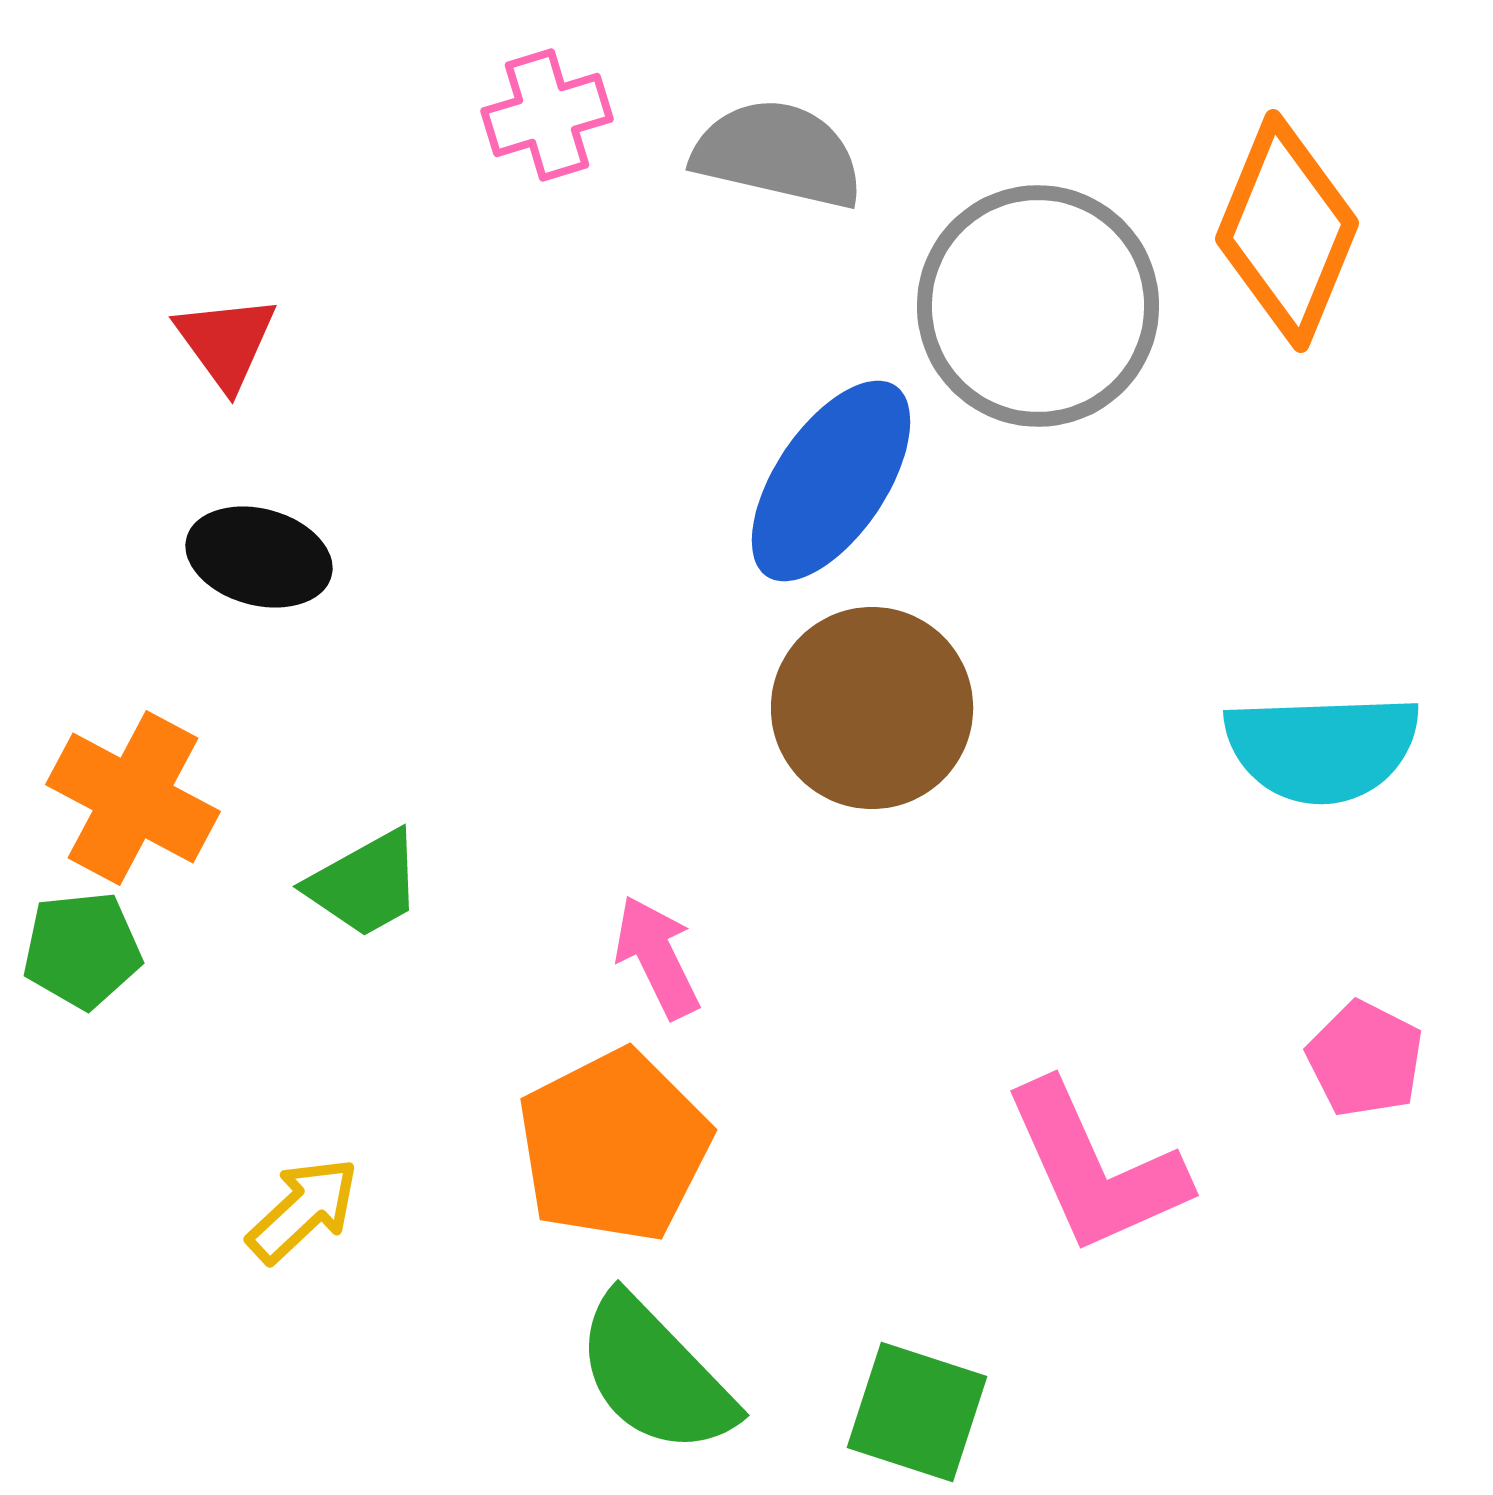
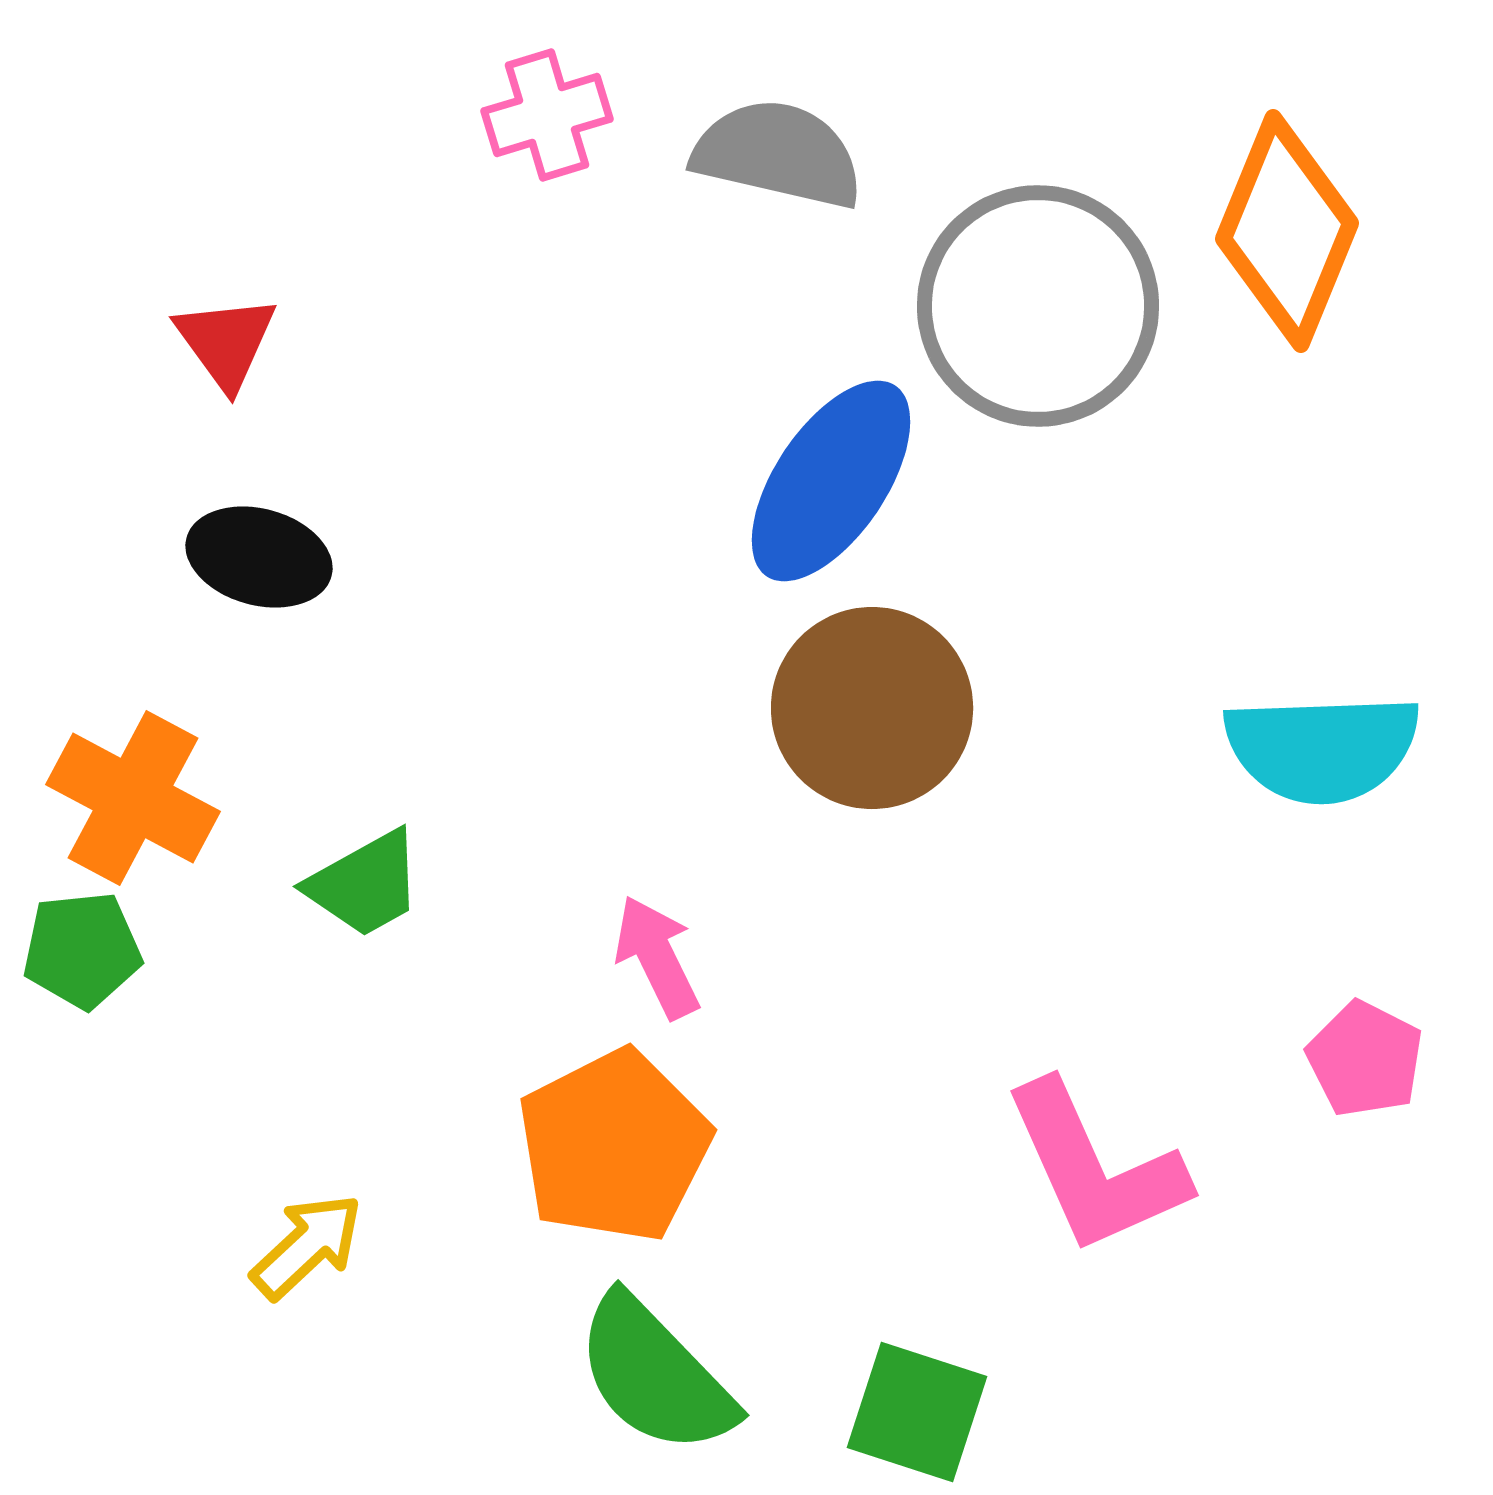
yellow arrow: moved 4 px right, 36 px down
